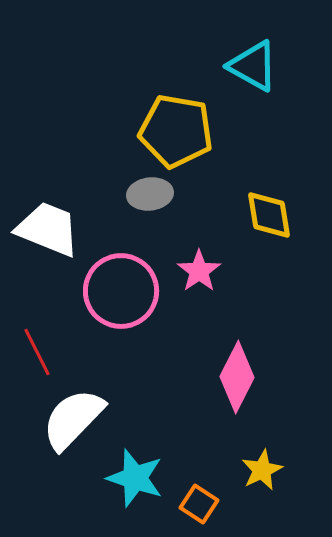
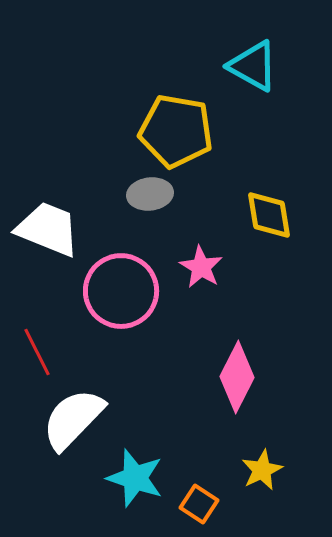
pink star: moved 2 px right, 4 px up; rotated 6 degrees counterclockwise
